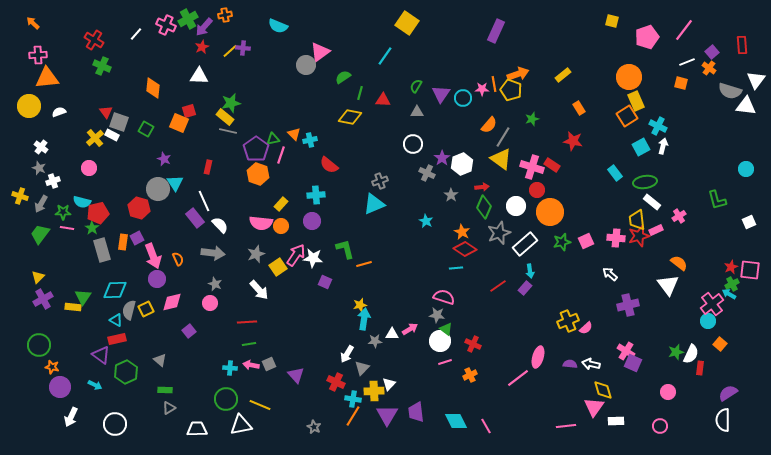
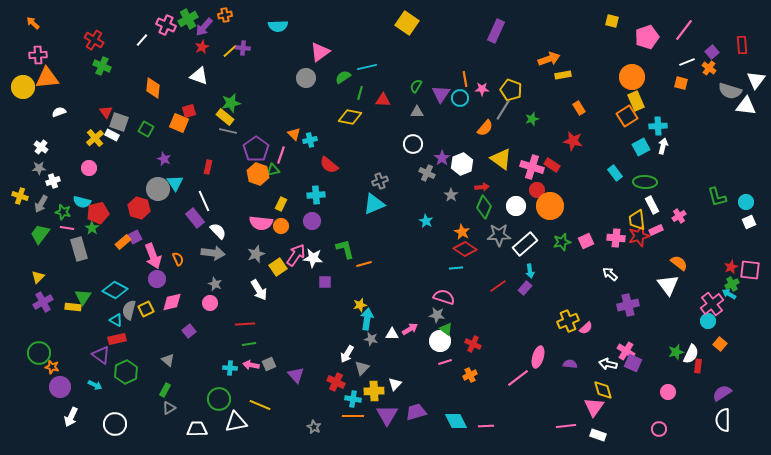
cyan semicircle at (278, 26): rotated 24 degrees counterclockwise
white line at (136, 34): moved 6 px right, 6 px down
cyan line at (385, 56): moved 18 px left, 11 px down; rotated 42 degrees clockwise
gray circle at (306, 65): moved 13 px down
orange arrow at (518, 74): moved 31 px right, 15 px up
yellow rectangle at (563, 75): rotated 28 degrees clockwise
white triangle at (199, 76): rotated 18 degrees clockwise
orange circle at (629, 77): moved 3 px right
orange line at (494, 84): moved 29 px left, 5 px up
cyan circle at (463, 98): moved 3 px left
yellow circle at (29, 106): moved 6 px left, 19 px up
orange semicircle at (489, 125): moved 4 px left, 3 px down
cyan cross at (658, 126): rotated 30 degrees counterclockwise
gray line at (503, 137): moved 27 px up
green triangle at (273, 139): moved 31 px down
gray star at (39, 168): rotated 24 degrees counterclockwise
cyan circle at (746, 169): moved 33 px down
green ellipse at (645, 182): rotated 10 degrees clockwise
green L-shape at (717, 200): moved 3 px up
white rectangle at (652, 202): moved 3 px down; rotated 24 degrees clockwise
yellow rectangle at (281, 204): rotated 16 degrees counterclockwise
green star at (63, 212): rotated 14 degrees clockwise
orange circle at (550, 212): moved 6 px up
white semicircle at (220, 225): moved 2 px left, 6 px down
gray star at (499, 233): moved 2 px down; rotated 20 degrees clockwise
purple square at (137, 238): moved 2 px left, 1 px up
orange rectangle at (123, 242): rotated 42 degrees clockwise
gray rectangle at (102, 250): moved 23 px left, 1 px up
purple square at (325, 282): rotated 24 degrees counterclockwise
cyan diamond at (115, 290): rotated 30 degrees clockwise
white arrow at (259, 290): rotated 10 degrees clockwise
purple cross at (43, 299): moved 3 px down
cyan arrow at (364, 319): moved 3 px right
red line at (247, 322): moved 2 px left, 2 px down
gray star at (375, 341): moved 4 px left, 2 px up; rotated 16 degrees clockwise
green circle at (39, 345): moved 8 px down
gray triangle at (160, 360): moved 8 px right
white arrow at (591, 364): moved 17 px right
red rectangle at (700, 368): moved 2 px left, 2 px up
white triangle at (389, 384): moved 6 px right
green rectangle at (165, 390): rotated 64 degrees counterclockwise
purple semicircle at (728, 393): moved 6 px left
green circle at (226, 399): moved 7 px left
purple trapezoid at (416, 412): rotated 80 degrees clockwise
orange line at (353, 416): rotated 60 degrees clockwise
white rectangle at (616, 421): moved 18 px left, 14 px down; rotated 21 degrees clockwise
white triangle at (241, 425): moved 5 px left, 3 px up
pink line at (486, 426): rotated 63 degrees counterclockwise
pink circle at (660, 426): moved 1 px left, 3 px down
